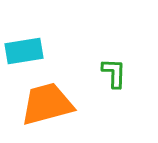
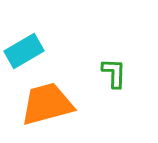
cyan rectangle: rotated 21 degrees counterclockwise
